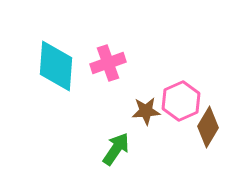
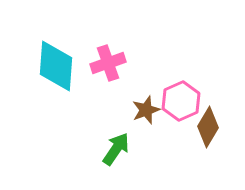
brown star: moved 1 px up; rotated 16 degrees counterclockwise
